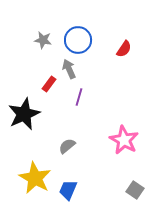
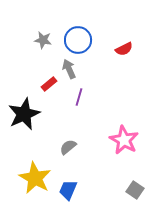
red semicircle: rotated 30 degrees clockwise
red rectangle: rotated 14 degrees clockwise
gray semicircle: moved 1 px right, 1 px down
